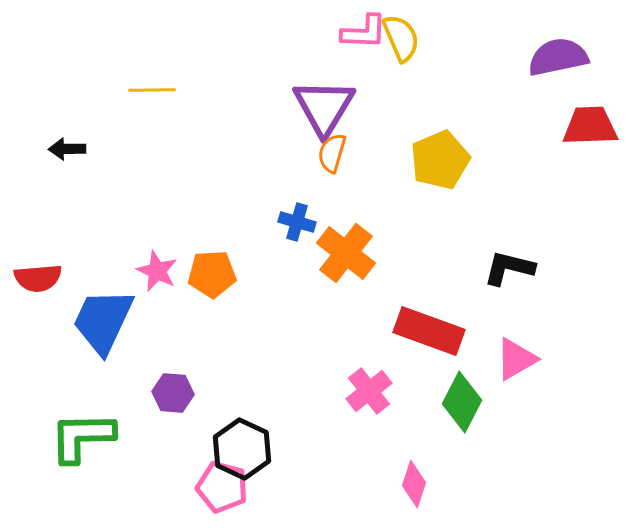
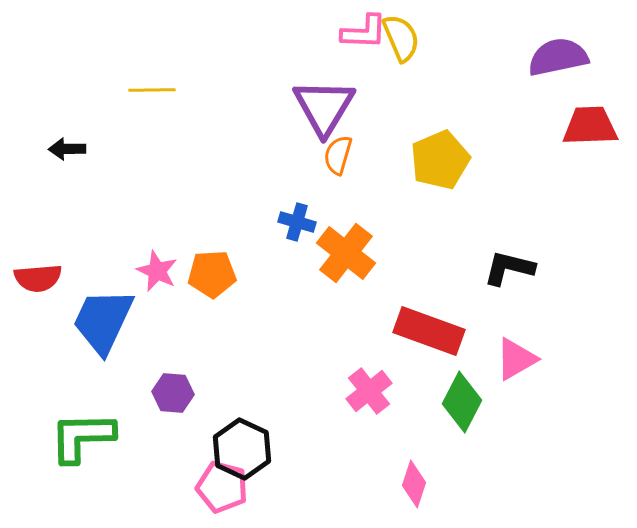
orange semicircle: moved 6 px right, 2 px down
